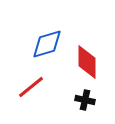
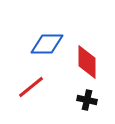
blue diamond: rotated 16 degrees clockwise
black cross: moved 2 px right
